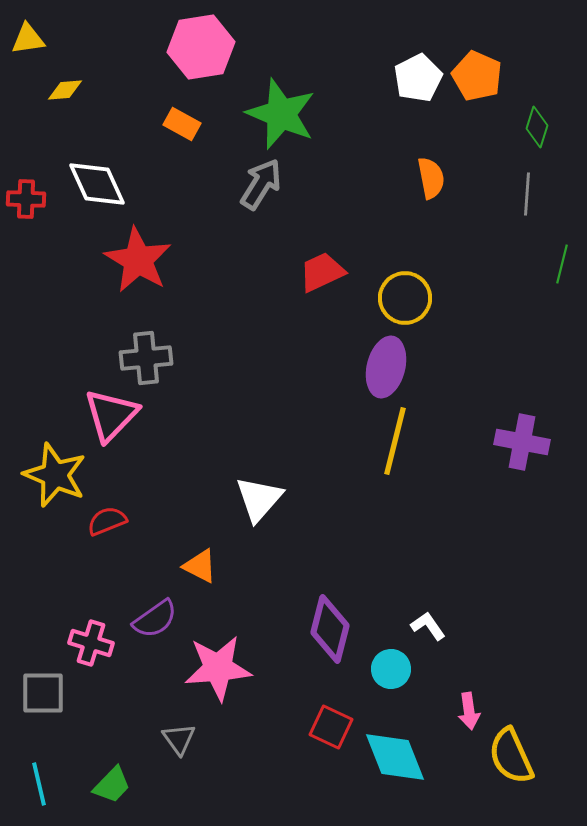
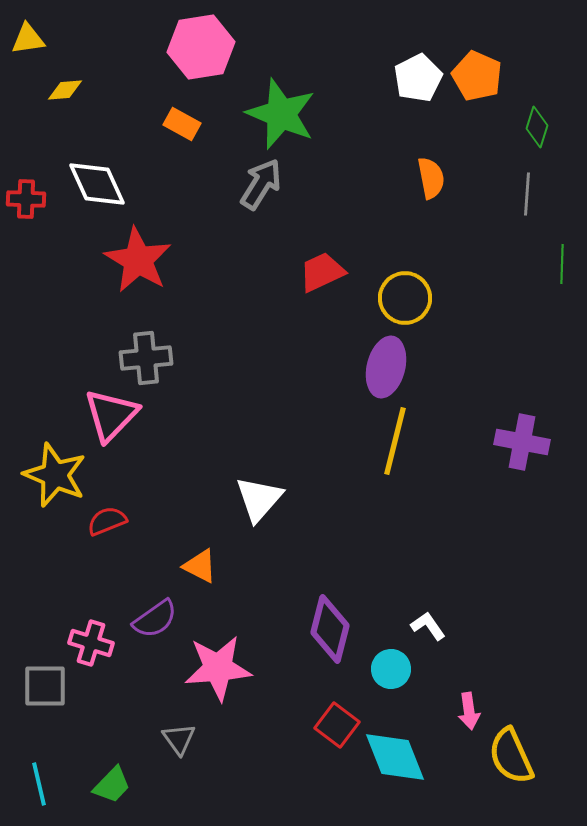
green line: rotated 12 degrees counterclockwise
gray square: moved 2 px right, 7 px up
red square: moved 6 px right, 2 px up; rotated 12 degrees clockwise
